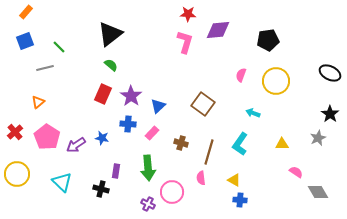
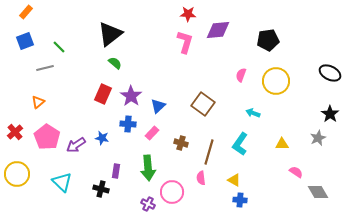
green semicircle at (111, 65): moved 4 px right, 2 px up
